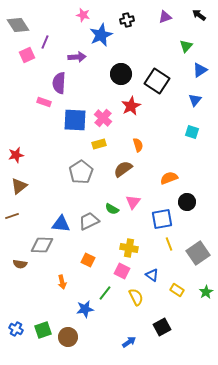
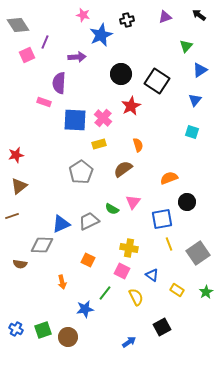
blue triangle at (61, 224): rotated 30 degrees counterclockwise
